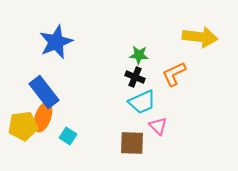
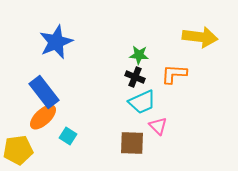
orange L-shape: rotated 28 degrees clockwise
orange ellipse: rotated 28 degrees clockwise
yellow pentagon: moved 5 px left, 24 px down
